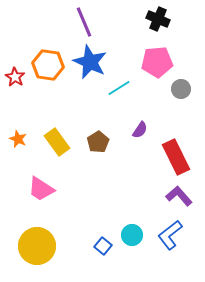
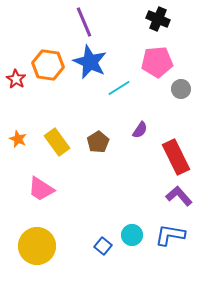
red star: moved 1 px right, 2 px down
blue L-shape: rotated 48 degrees clockwise
